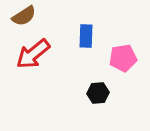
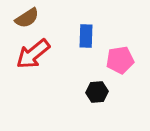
brown semicircle: moved 3 px right, 2 px down
pink pentagon: moved 3 px left, 2 px down
black hexagon: moved 1 px left, 1 px up
